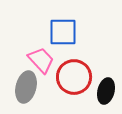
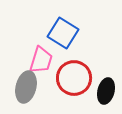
blue square: moved 1 px down; rotated 32 degrees clockwise
pink trapezoid: rotated 60 degrees clockwise
red circle: moved 1 px down
